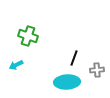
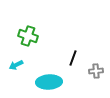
black line: moved 1 px left
gray cross: moved 1 px left, 1 px down
cyan ellipse: moved 18 px left
